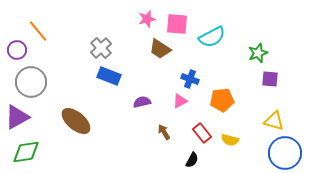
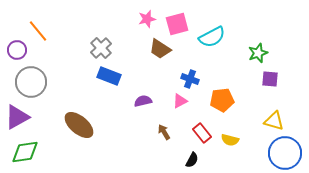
pink square: rotated 20 degrees counterclockwise
purple semicircle: moved 1 px right, 1 px up
brown ellipse: moved 3 px right, 4 px down
green diamond: moved 1 px left
